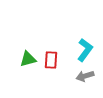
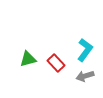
red rectangle: moved 5 px right, 3 px down; rotated 48 degrees counterclockwise
